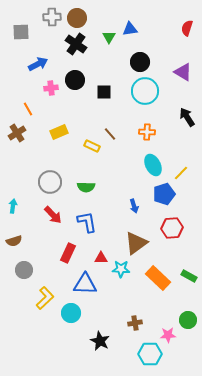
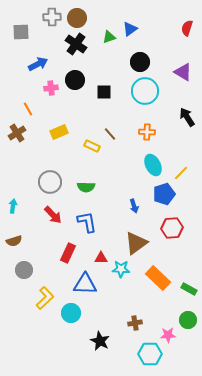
blue triangle at (130, 29): rotated 28 degrees counterclockwise
green triangle at (109, 37): rotated 40 degrees clockwise
green rectangle at (189, 276): moved 13 px down
